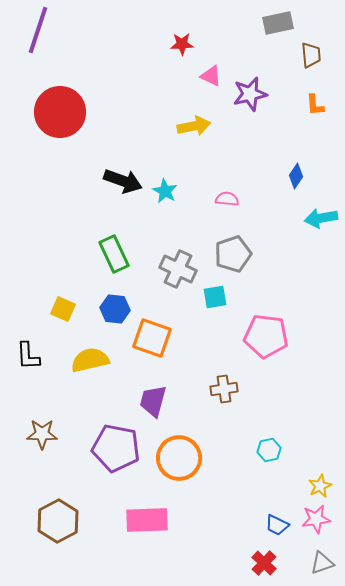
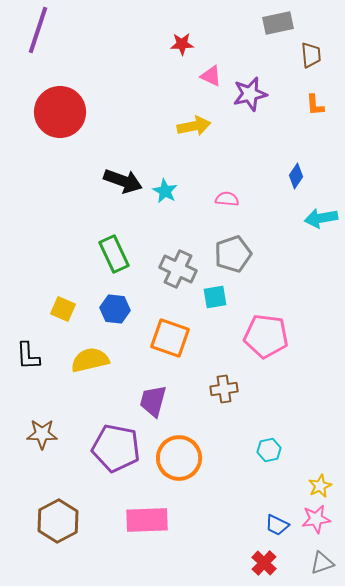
orange square: moved 18 px right
